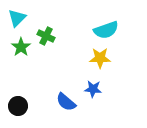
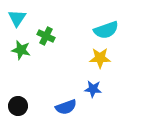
cyan triangle: rotated 12 degrees counterclockwise
green star: moved 3 px down; rotated 24 degrees counterclockwise
blue semicircle: moved 5 px down; rotated 60 degrees counterclockwise
